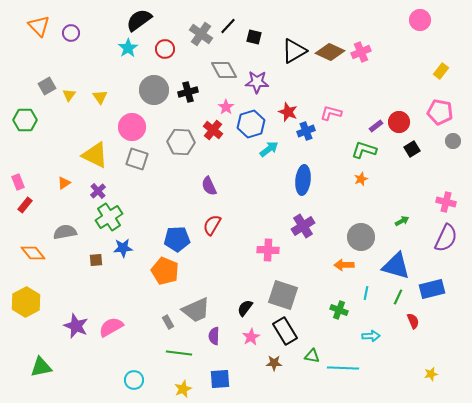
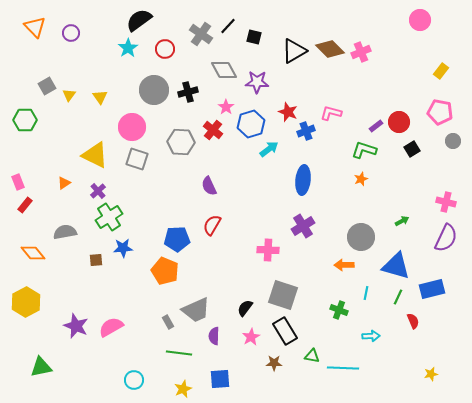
orange triangle at (39, 26): moved 4 px left, 1 px down
brown diamond at (330, 52): moved 3 px up; rotated 20 degrees clockwise
